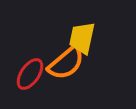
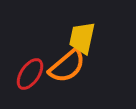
orange semicircle: moved 1 px right, 3 px down
